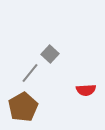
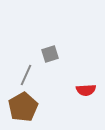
gray square: rotated 30 degrees clockwise
gray line: moved 4 px left, 2 px down; rotated 15 degrees counterclockwise
